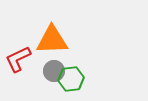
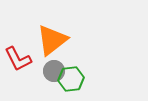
orange triangle: rotated 36 degrees counterclockwise
red L-shape: rotated 92 degrees counterclockwise
